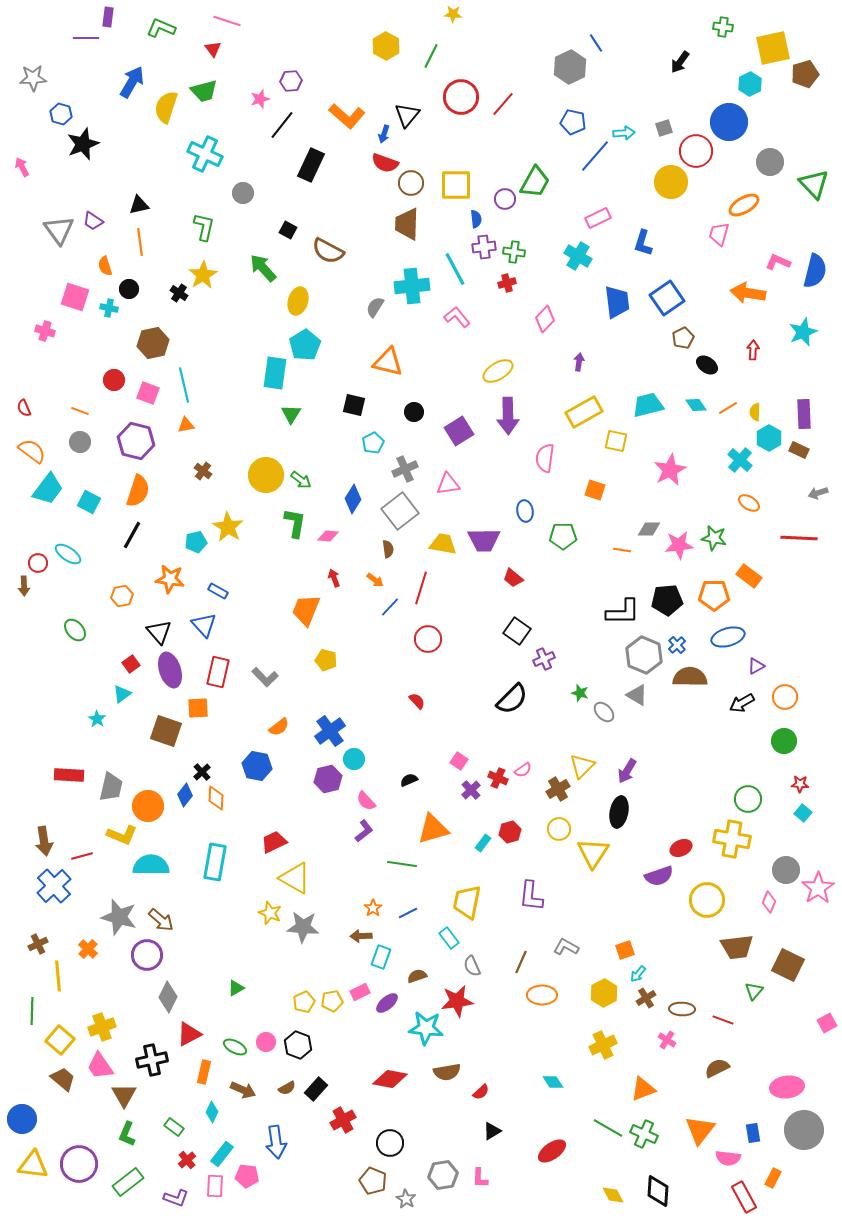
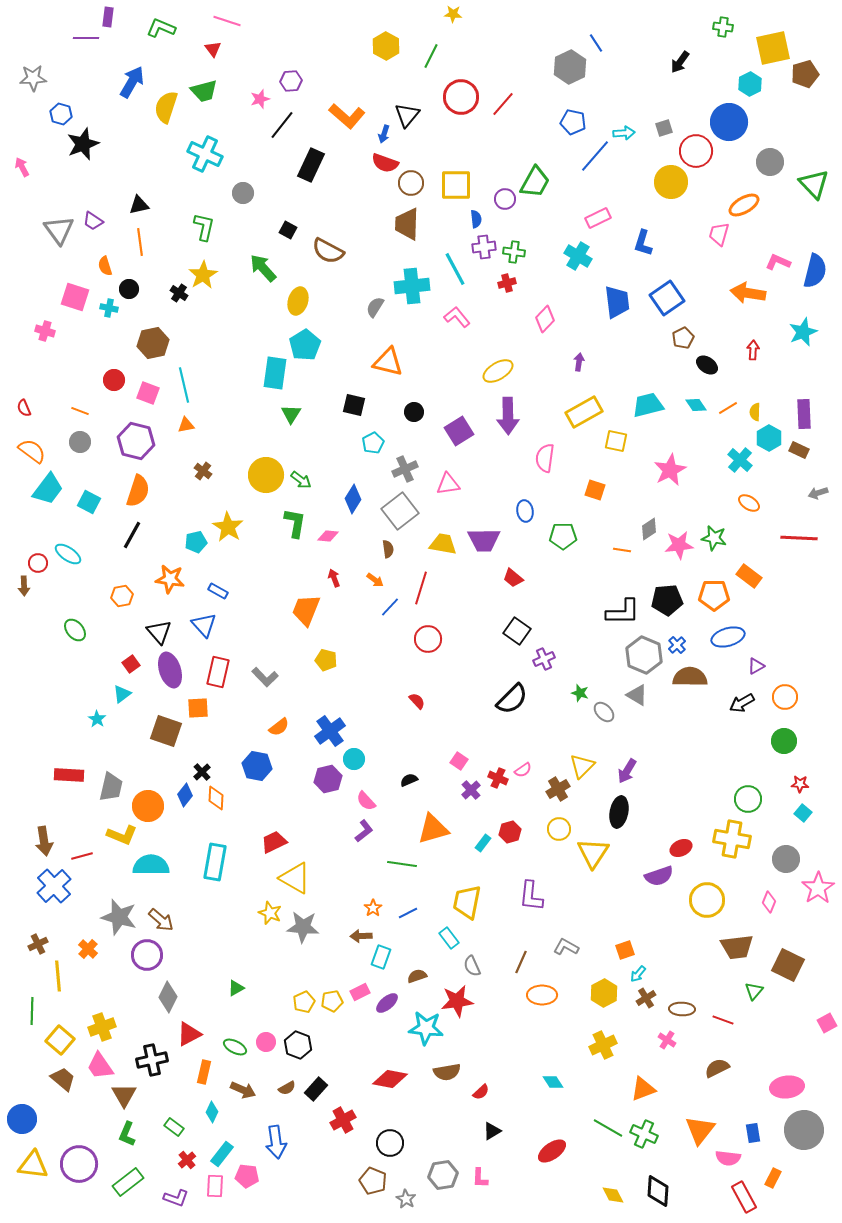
gray diamond at (649, 529): rotated 35 degrees counterclockwise
gray circle at (786, 870): moved 11 px up
